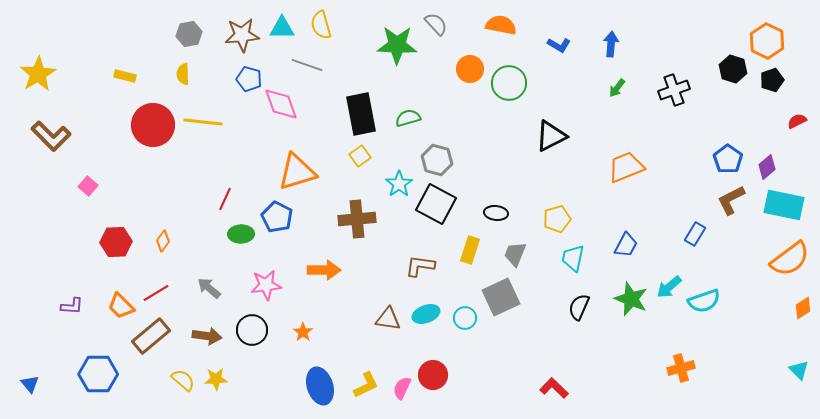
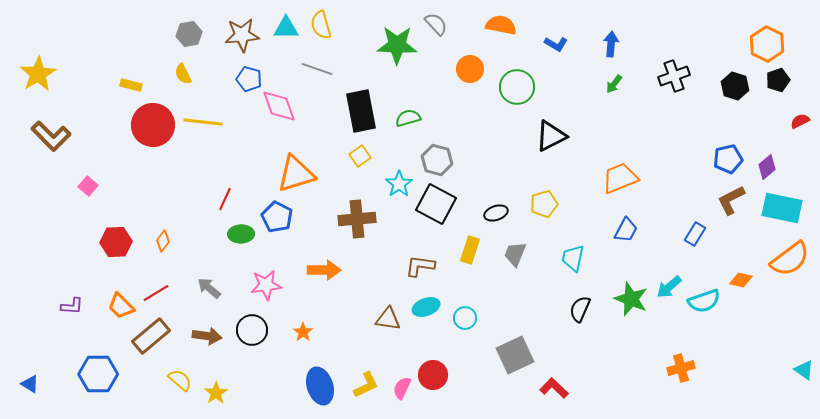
cyan triangle at (282, 28): moved 4 px right
orange hexagon at (767, 41): moved 3 px down
blue L-shape at (559, 45): moved 3 px left, 1 px up
gray line at (307, 65): moved 10 px right, 4 px down
black hexagon at (733, 69): moved 2 px right, 17 px down
yellow semicircle at (183, 74): rotated 25 degrees counterclockwise
yellow rectangle at (125, 76): moved 6 px right, 9 px down
black pentagon at (772, 80): moved 6 px right
green circle at (509, 83): moved 8 px right, 4 px down
green arrow at (617, 88): moved 3 px left, 4 px up
black cross at (674, 90): moved 14 px up
pink diamond at (281, 104): moved 2 px left, 2 px down
black rectangle at (361, 114): moved 3 px up
red semicircle at (797, 121): moved 3 px right
blue pentagon at (728, 159): rotated 24 degrees clockwise
orange trapezoid at (626, 167): moved 6 px left, 11 px down
orange triangle at (297, 172): moved 1 px left, 2 px down
cyan rectangle at (784, 205): moved 2 px left, 3 px down
black ellipse at (496, 213): rotated 25 degrees counterclockwise
yellow pentagon at (557, 219): moved 13 px left, 15 px up
blue trapezoid at (626, 245): moved 15 px up
gray square at (501, 297): moved 14 px right, 58 px down
black semicircle at (579, 307): moved 1 px right, 2 px down
orange diamond at (803, 308): moved 62 px left, 28 px up; rotated 45 degrees clockwise
cyan ellipse at (426, 314): moved 7 px up
cyan triangle at (799, 370): moved 5 px right; rotated 10 degrees counterclockwise
yellow star at (216, 379): moved 14 px down; rotated 30 degrees counterclockwise
yellow semicircle at (183, 380): moved 3 px left
blue triangle at (30, 384): rotated 18 degrees counterclockwise
